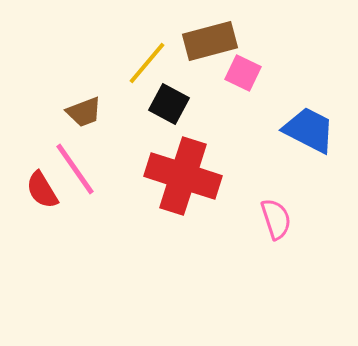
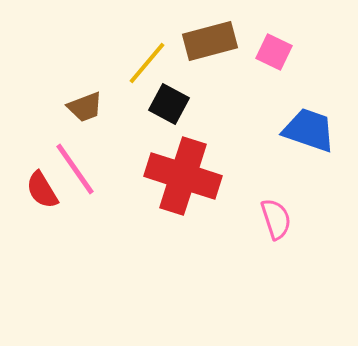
pink square: moved 31 px right, 21 px up
brown trapezoid: moved 1 px right, 5 px up
blue trapezoid: rotated 8 degrees counterclockwise
